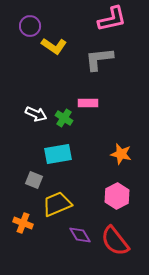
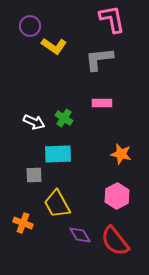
pink L-shape: rotated 88 degrees counterclockwise
pink rectangle: moved 14 px right
white arrow: moved 2 px left, 8 px down
cyan rectangle: rotated 8 degrees clockwise
gray square: moved 5 px up; rotated 24 degrees counterclockwise
yellow trapezoid: rotated 96 degrees counterclockwise
